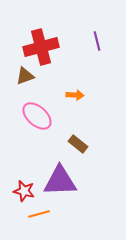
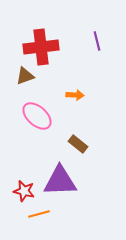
red cross: rotated 8 degrees clockwise
